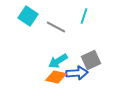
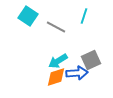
orange diamond: rotated 30 degrees counterclockwise
